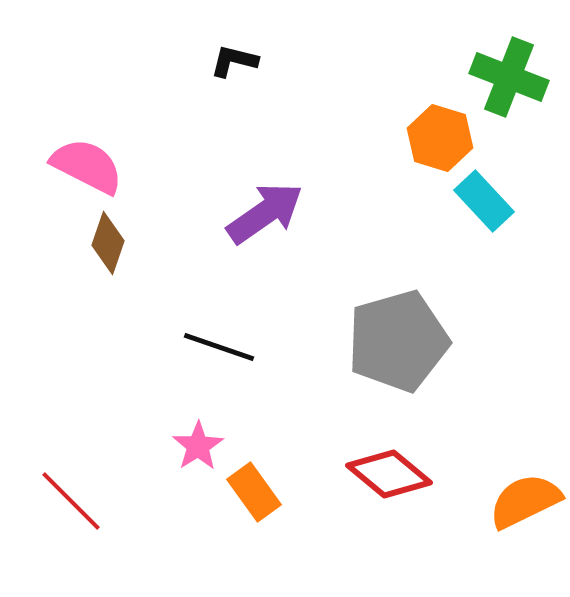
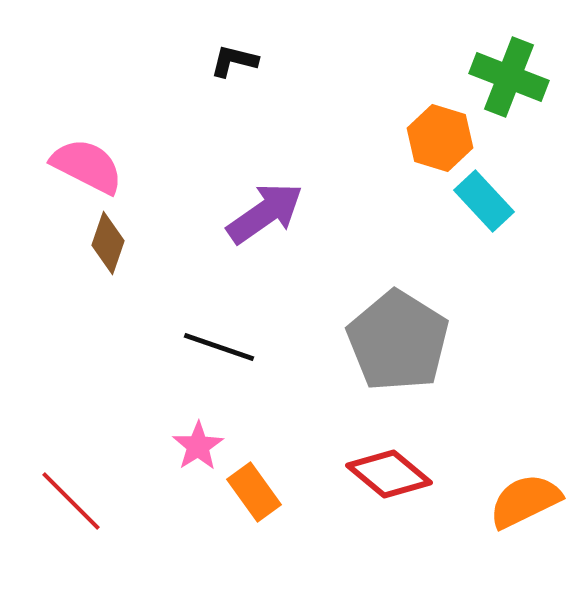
gray pentagon: rotated 24 degrees counterclockwise
